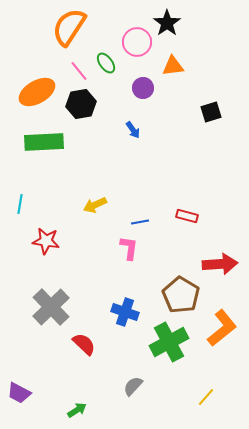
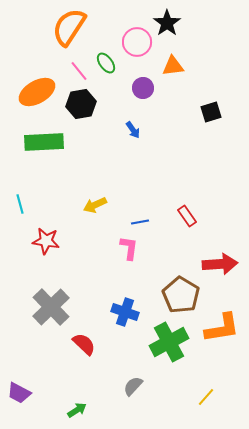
cyan line: rotated 24 degrees counterclockwise
red rectangle: rotated 40 degrees clockwise
orange L-shape: rotated 30 degrees clockwise
